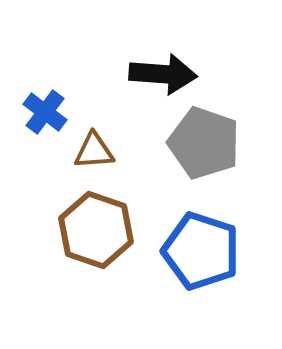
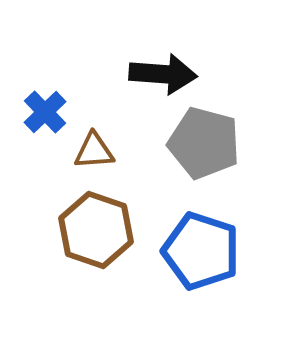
blue cross: rotated 9 degrees clockwise
gray pentagon: rotated 4 degrees counterclockwise
